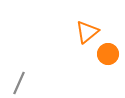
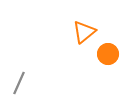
orange triangle: moved 3 px left
